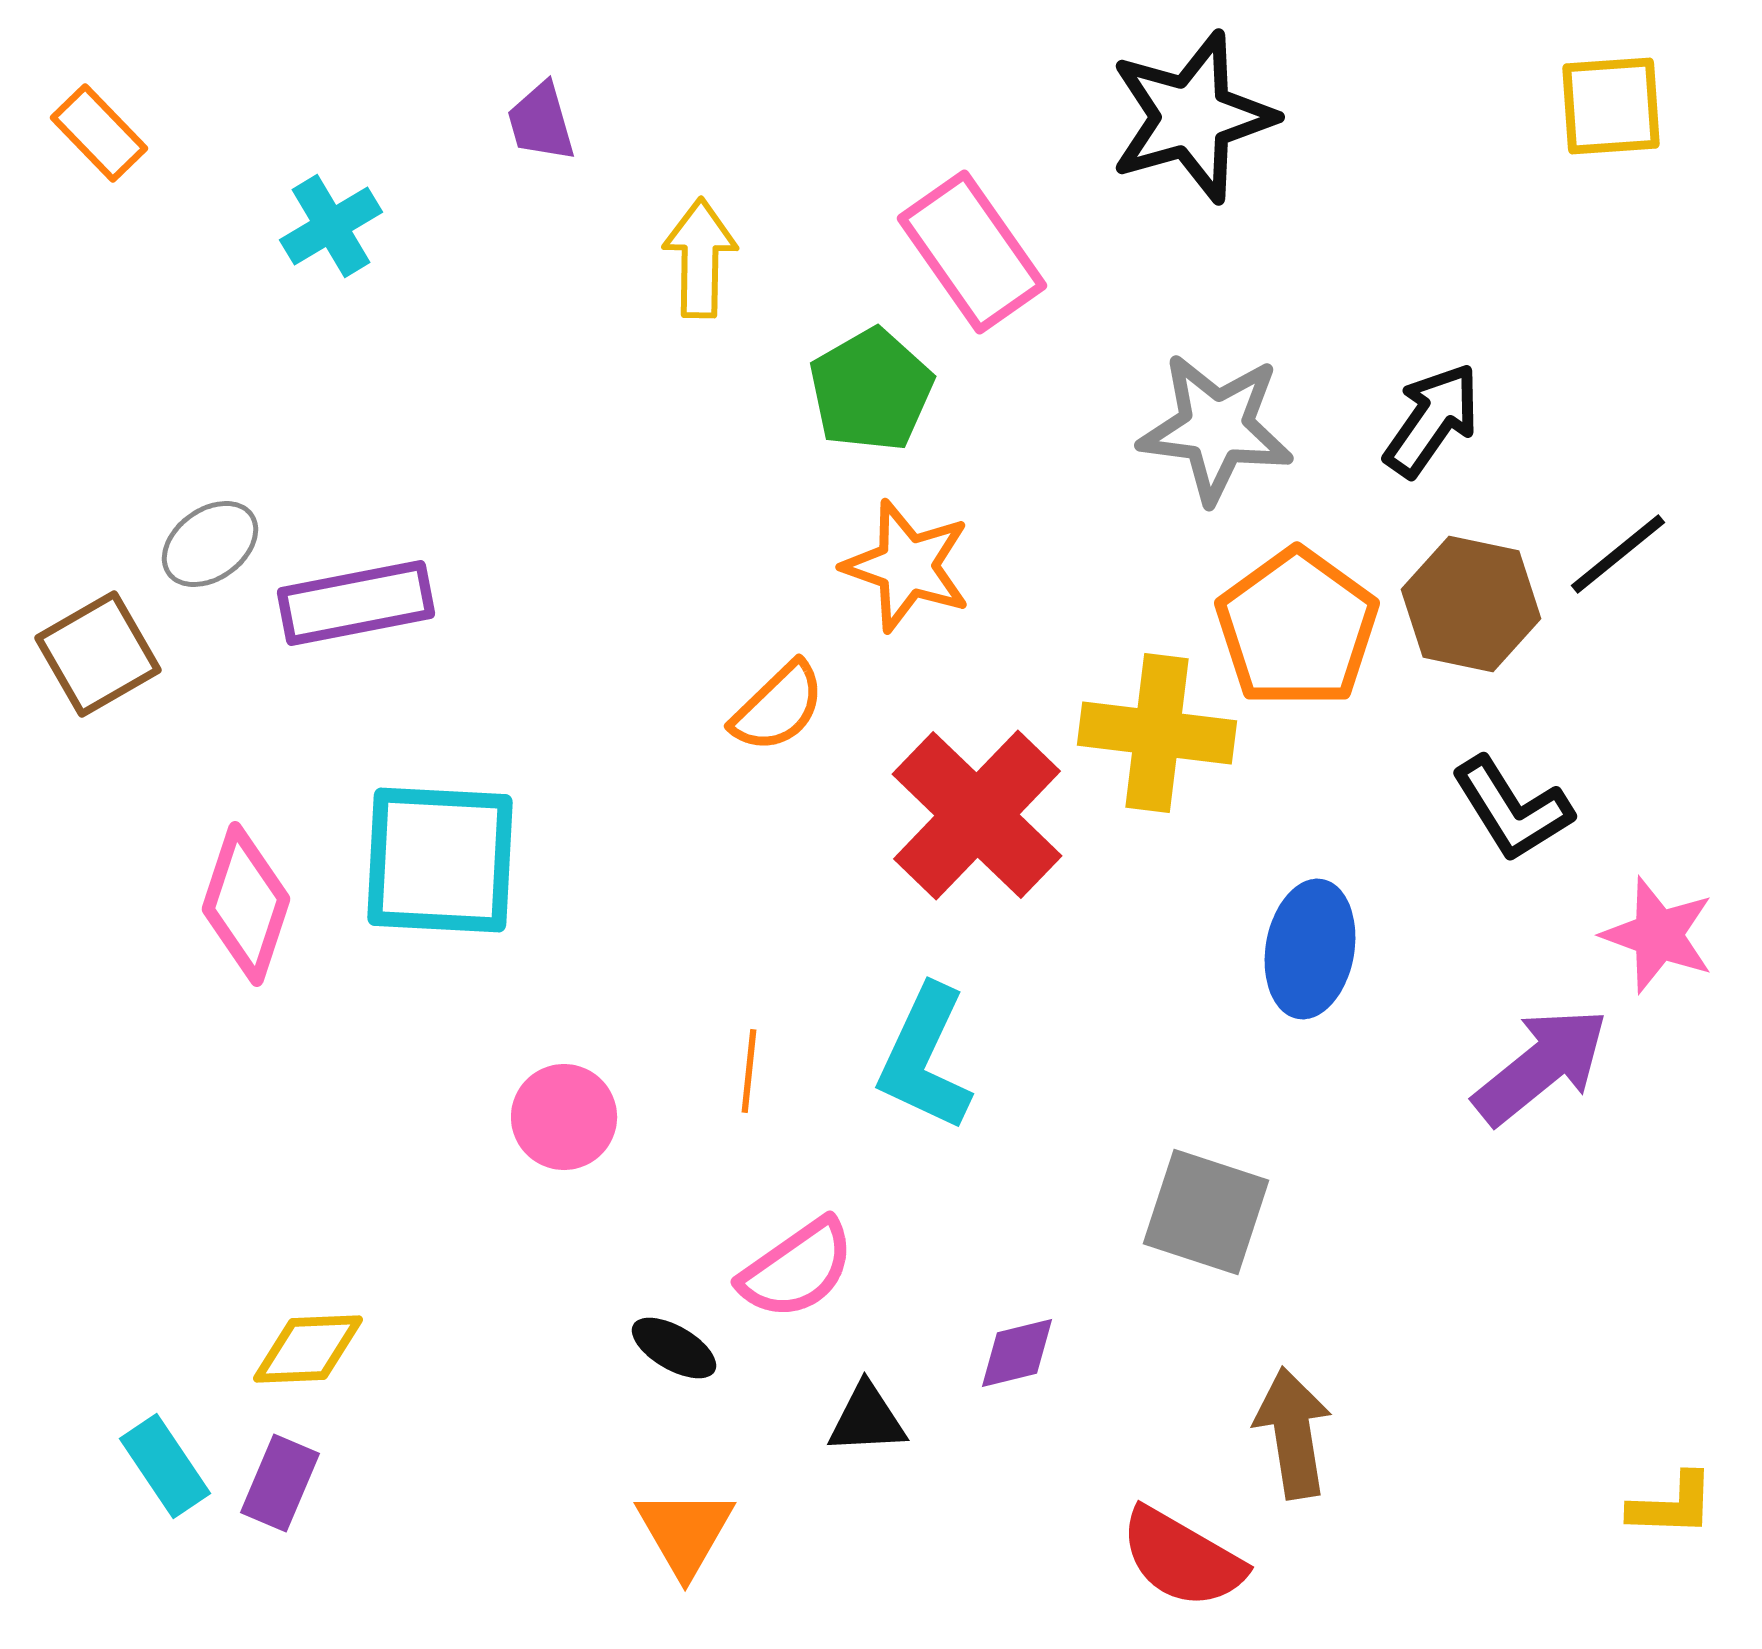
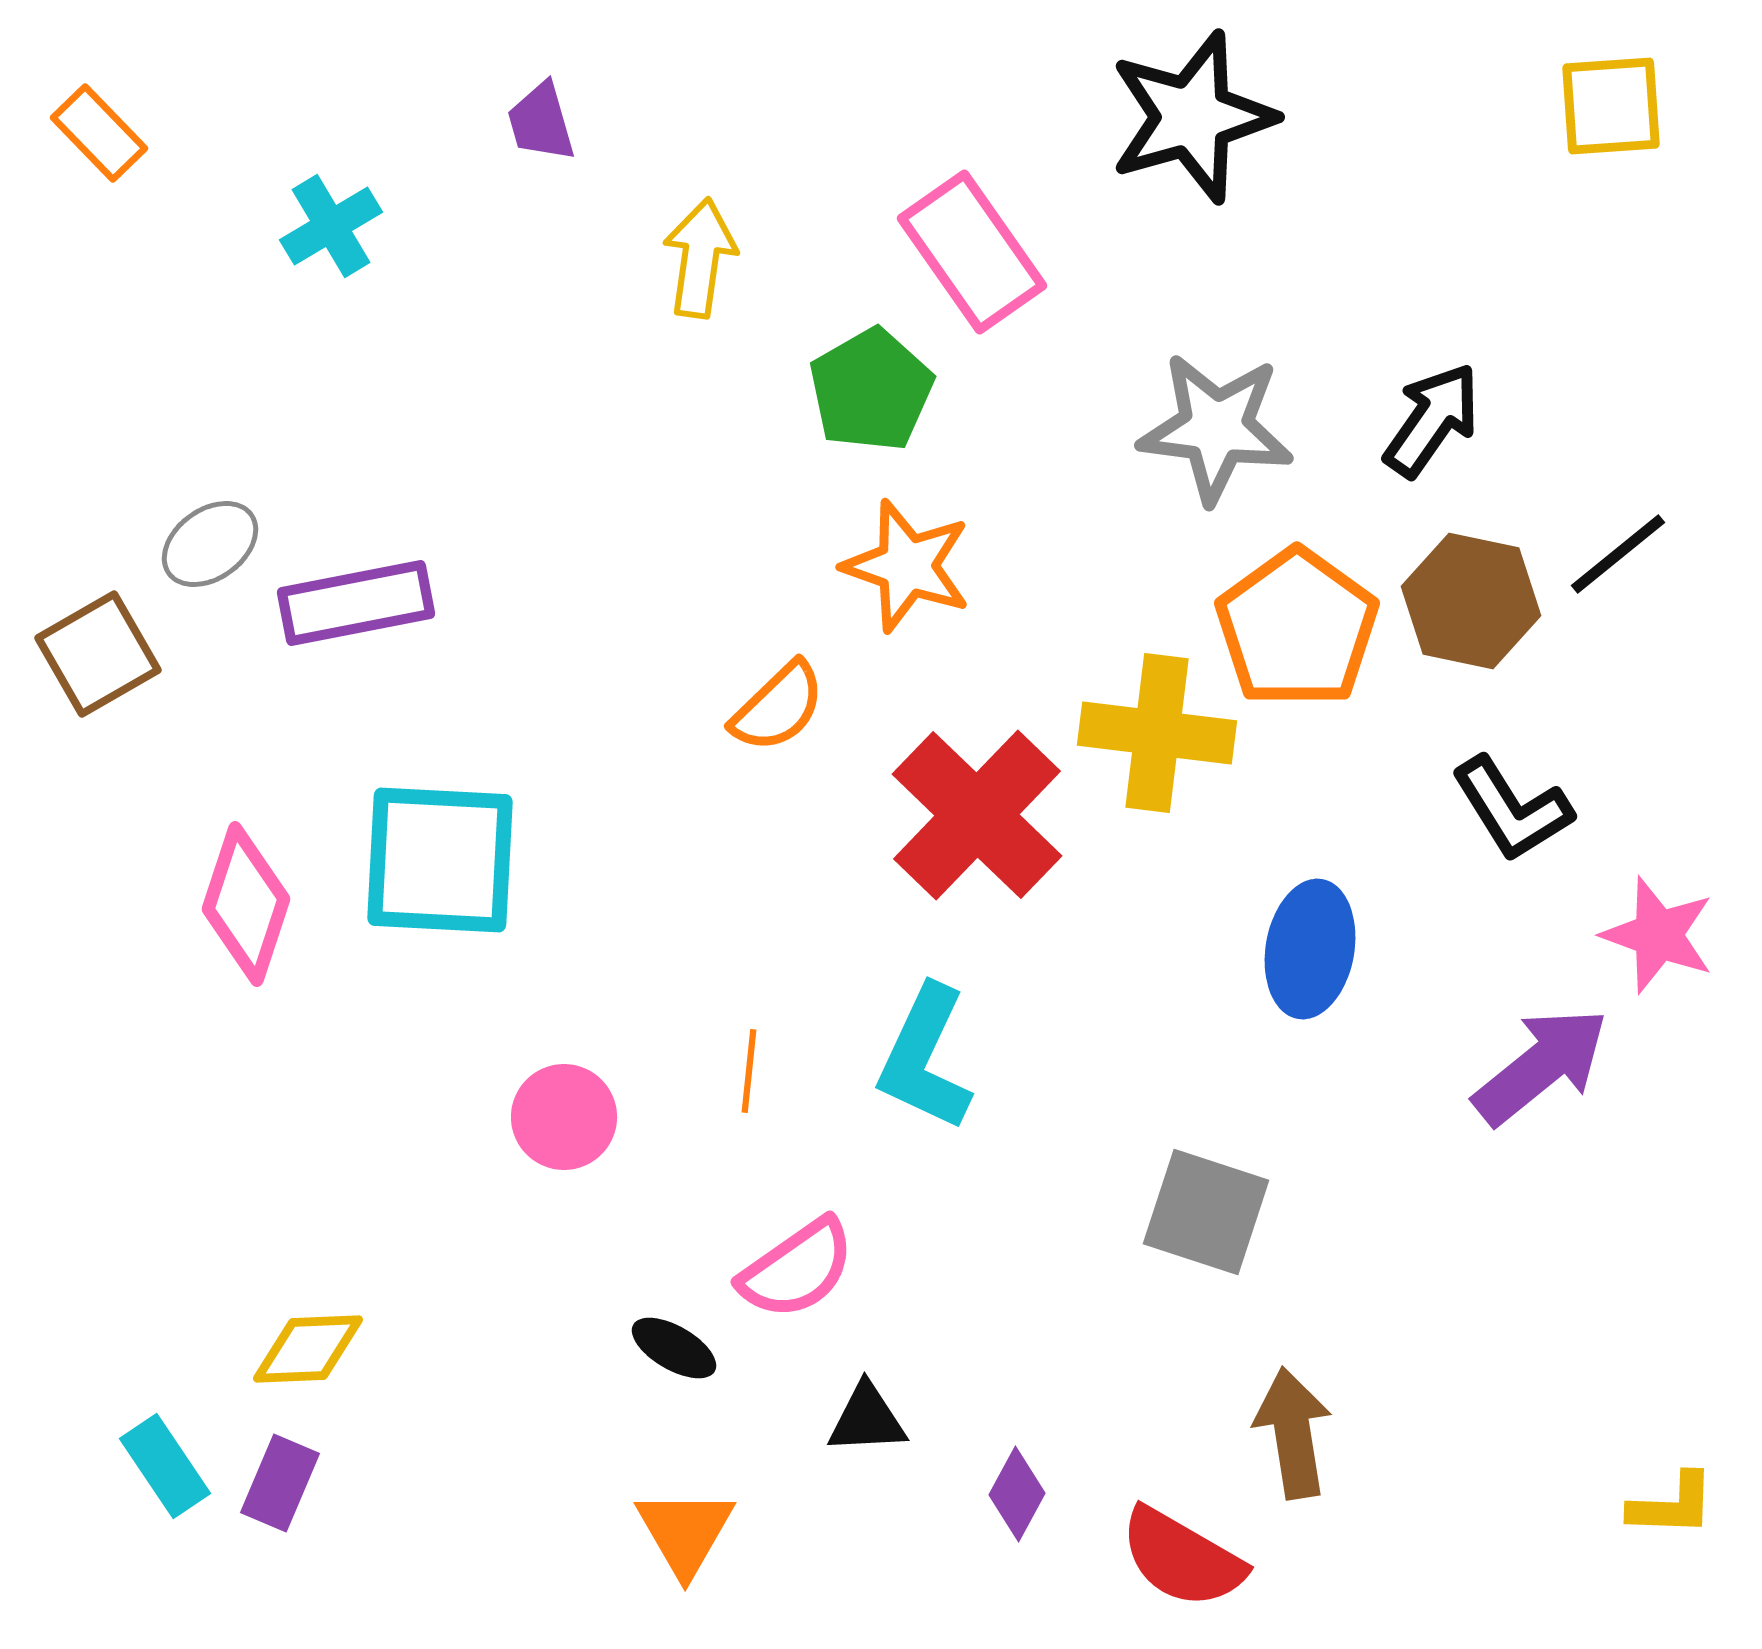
yellow arrow at (700, 258): rotated 7 degrees clockwise
brown hexagon at (1471, 604): moved 3 px up
purple diamond at (1017, 1353): moved 141 px down; rotated 48 degrees counterclockwise
